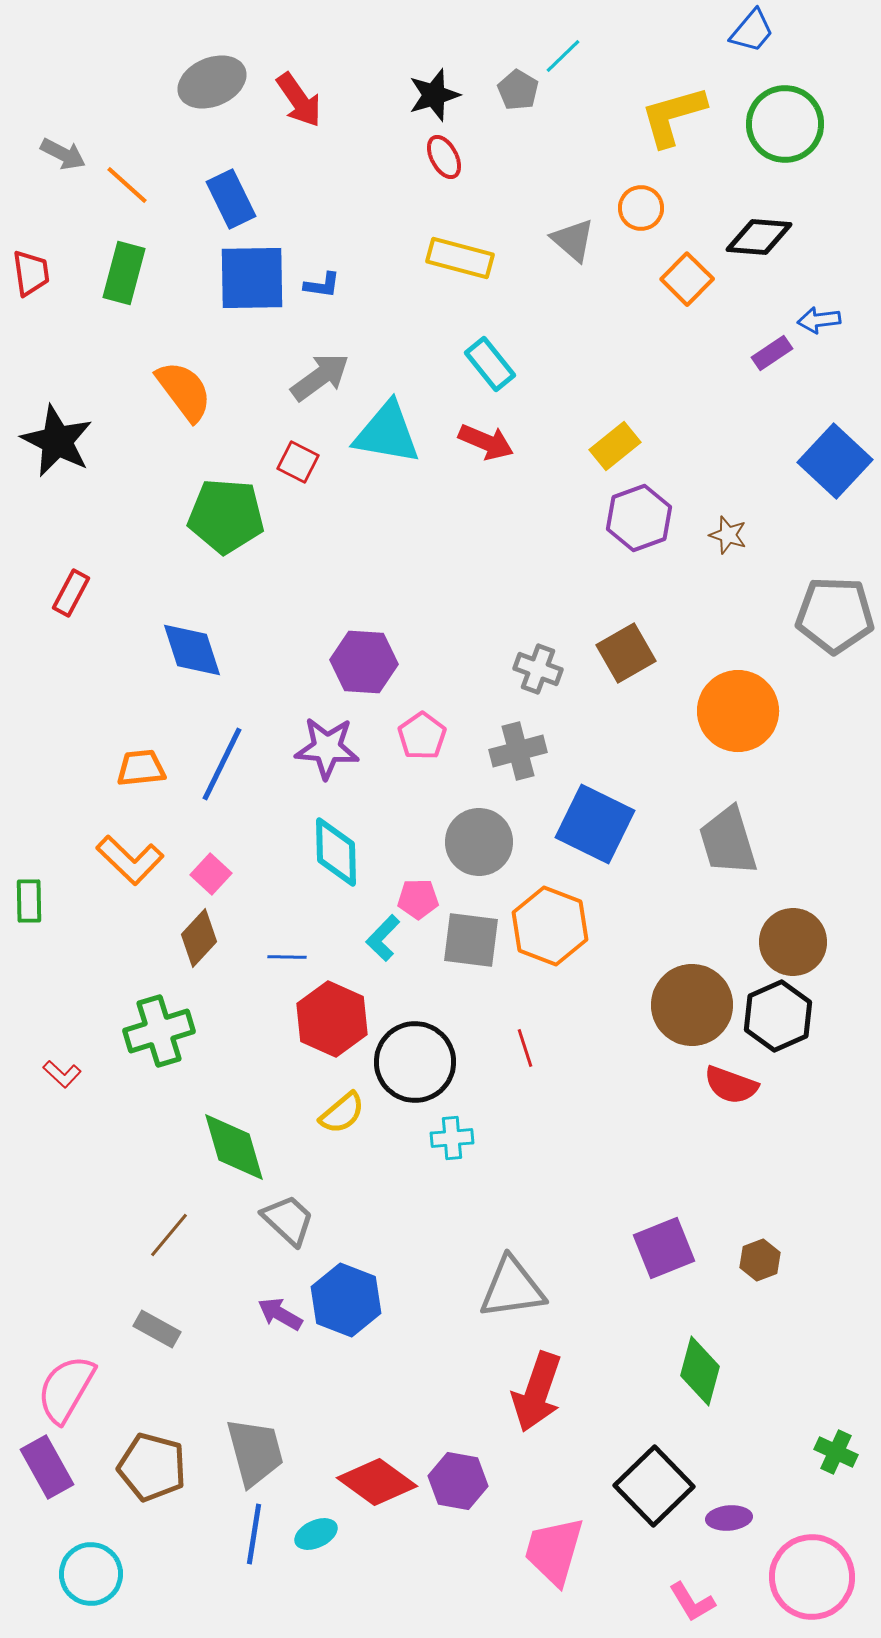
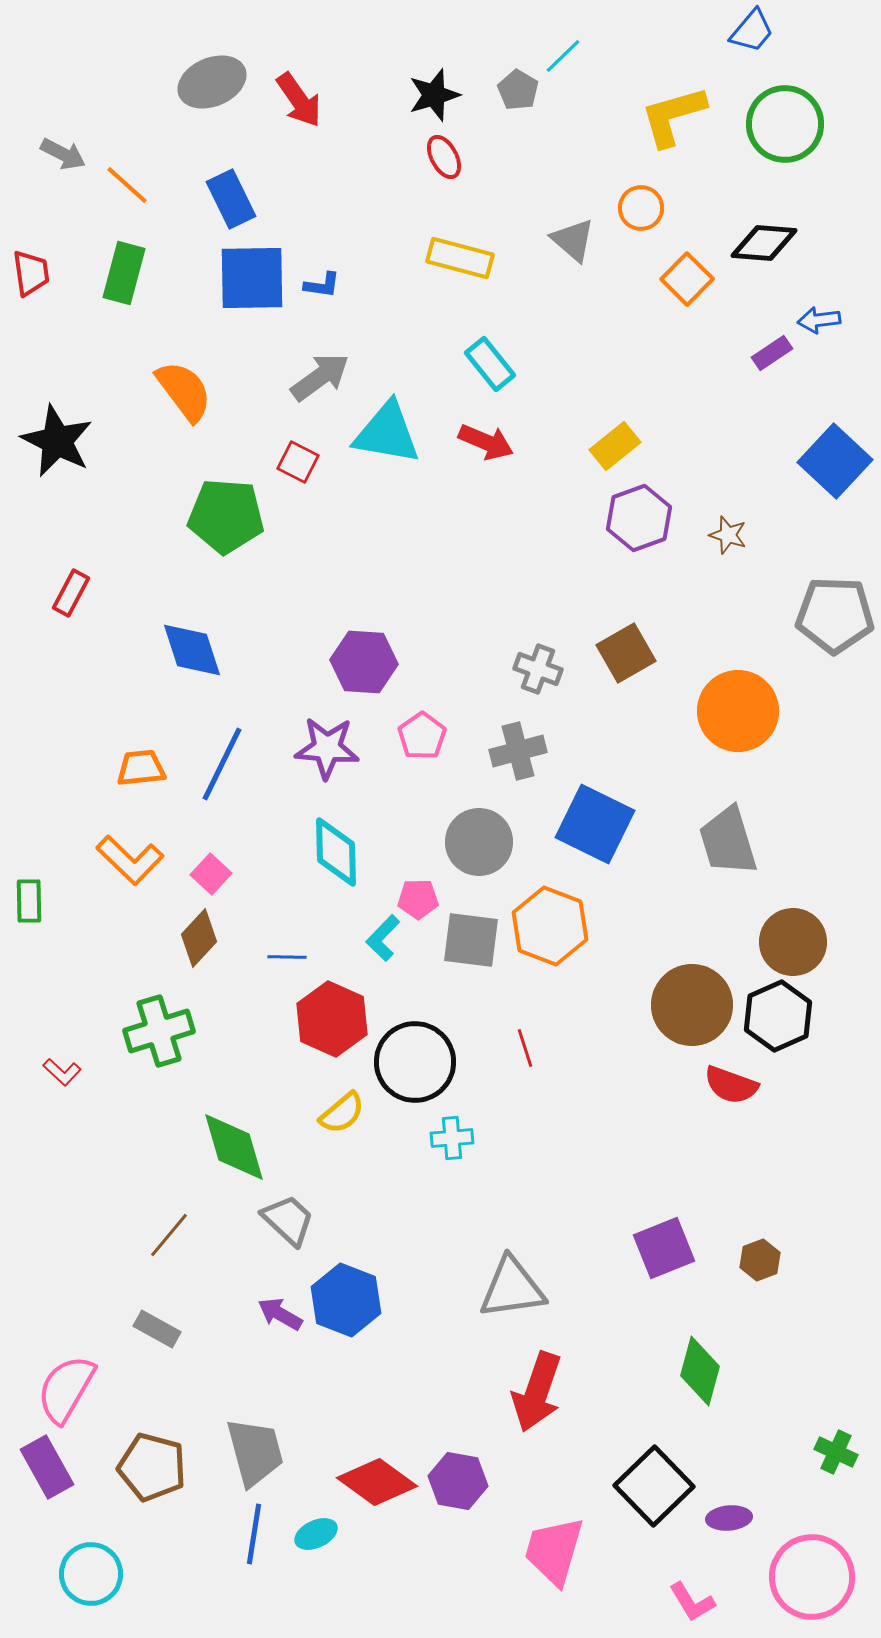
black diamond at (759, 237): moved 5 px right, 6 px down
red L-shape at (62, 1074): moved 2 px up
